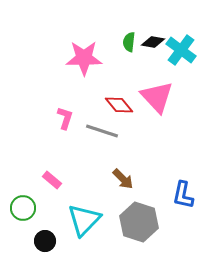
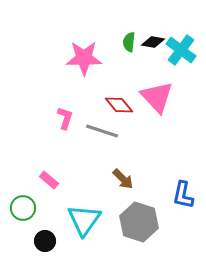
pink rectangle: moved 3 px left
cyan triangle: rotated 9 degrees counterclockwise
